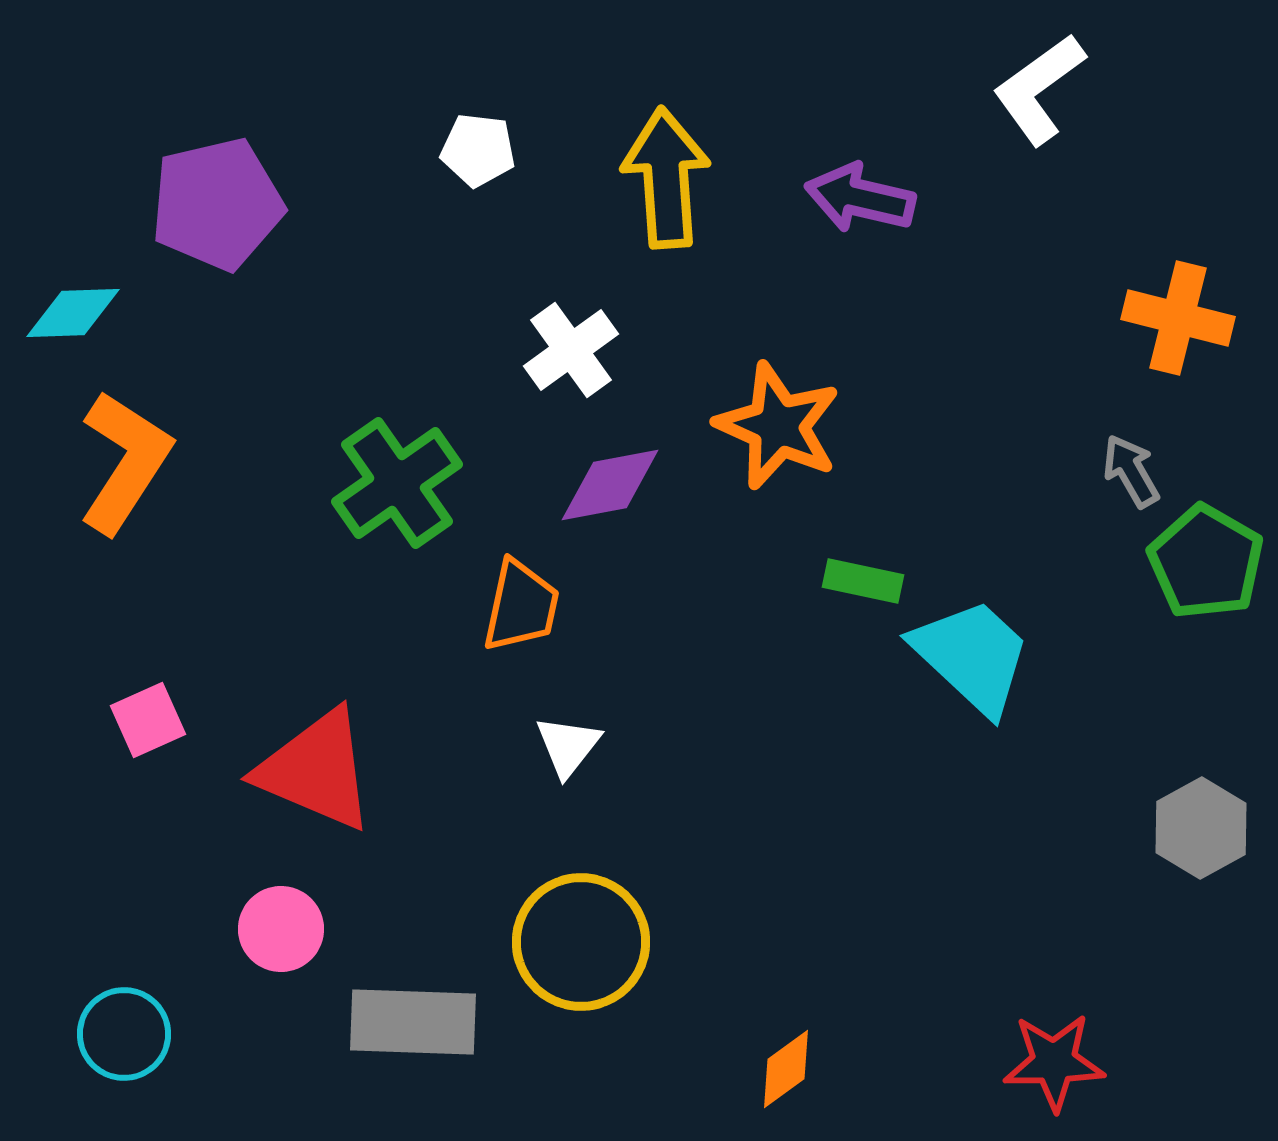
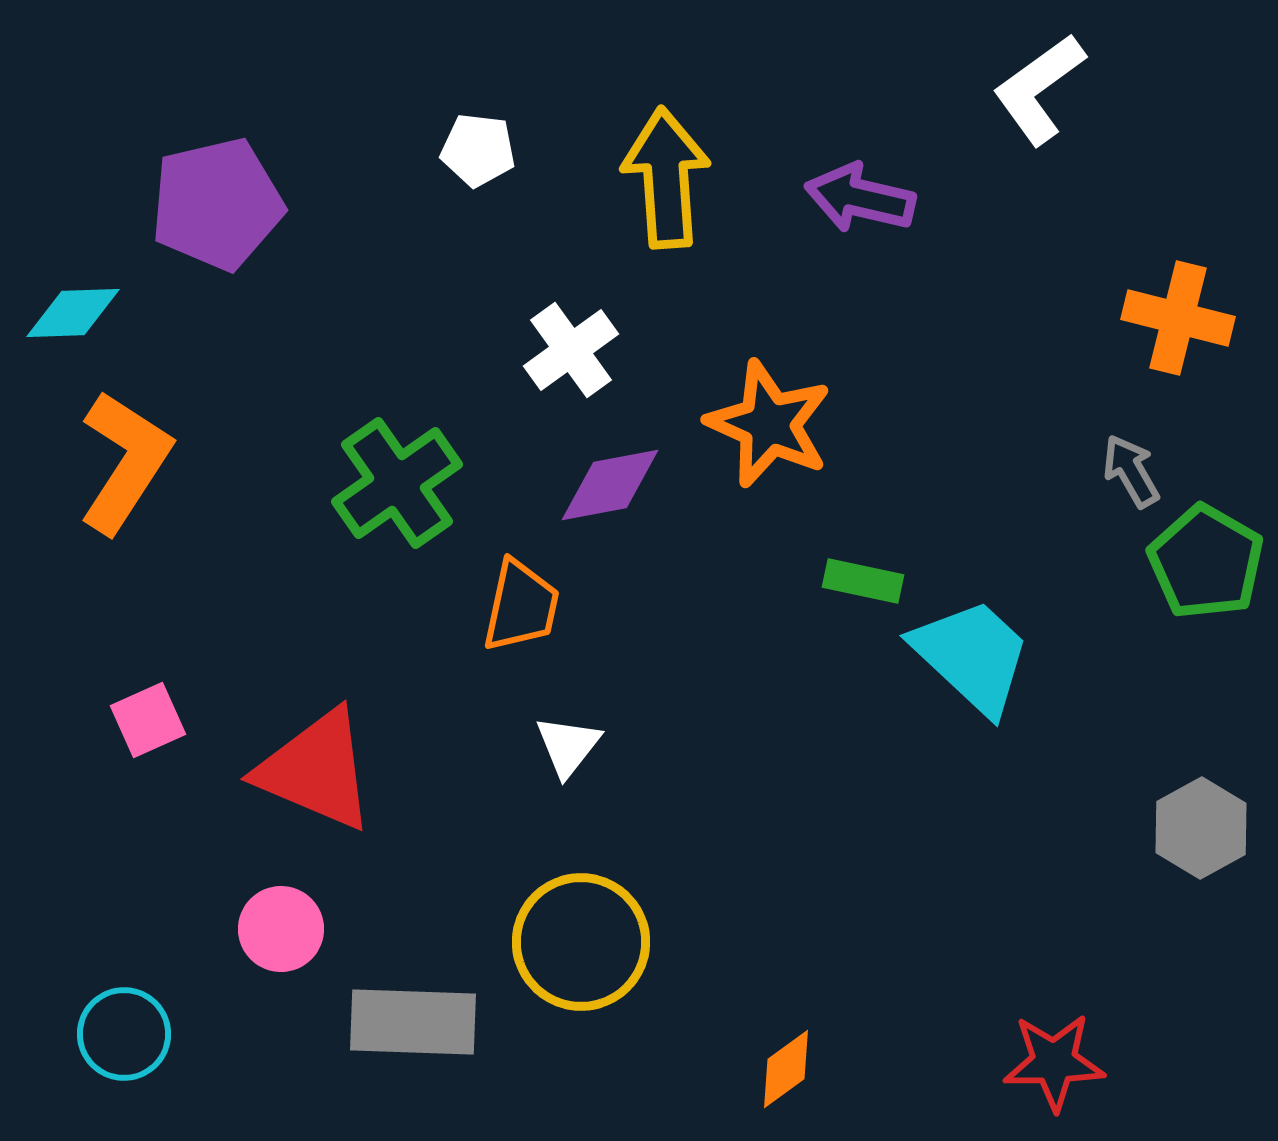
orange star: moved 9 px left, 2 px up
